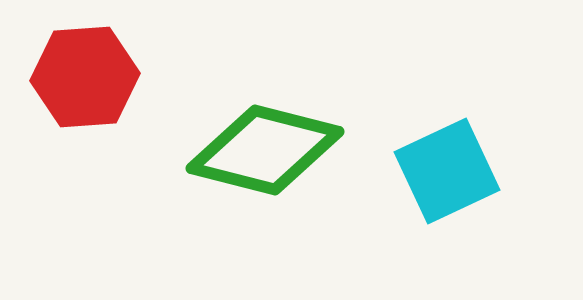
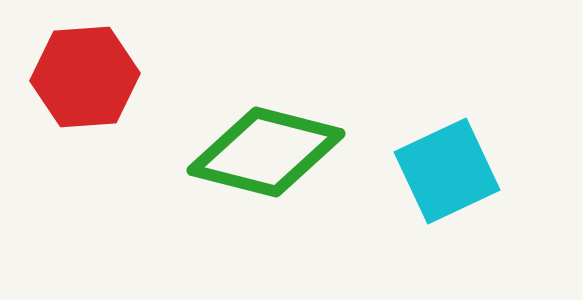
green diamond: moved 1 px right, 2 px down
